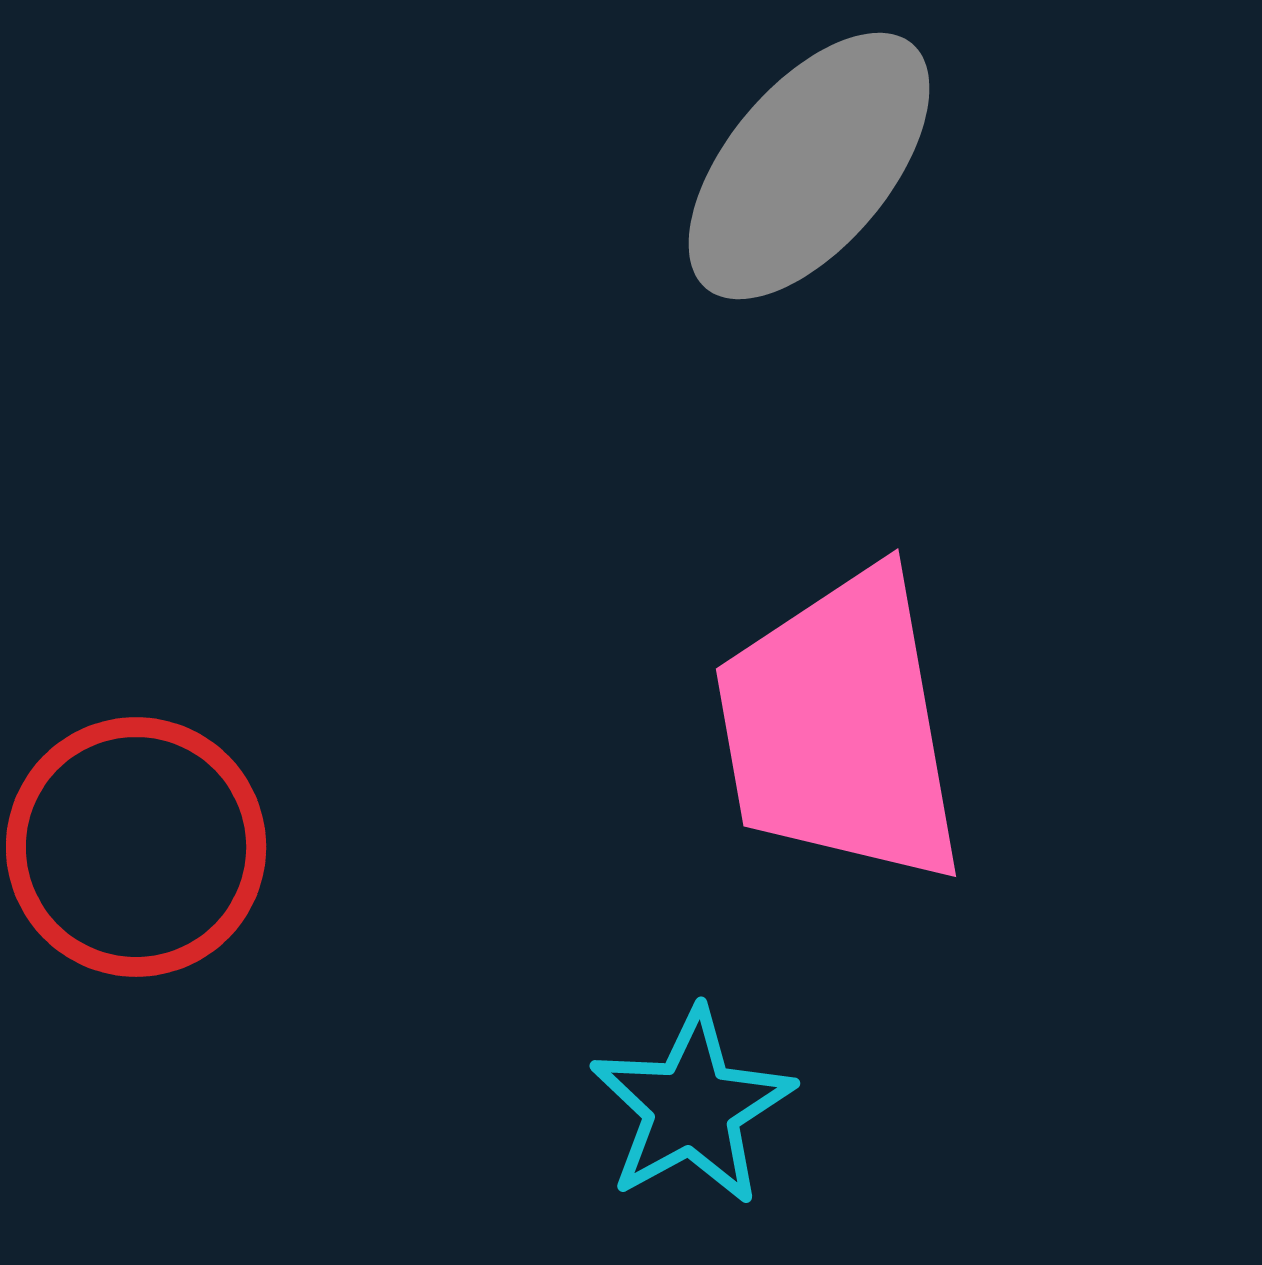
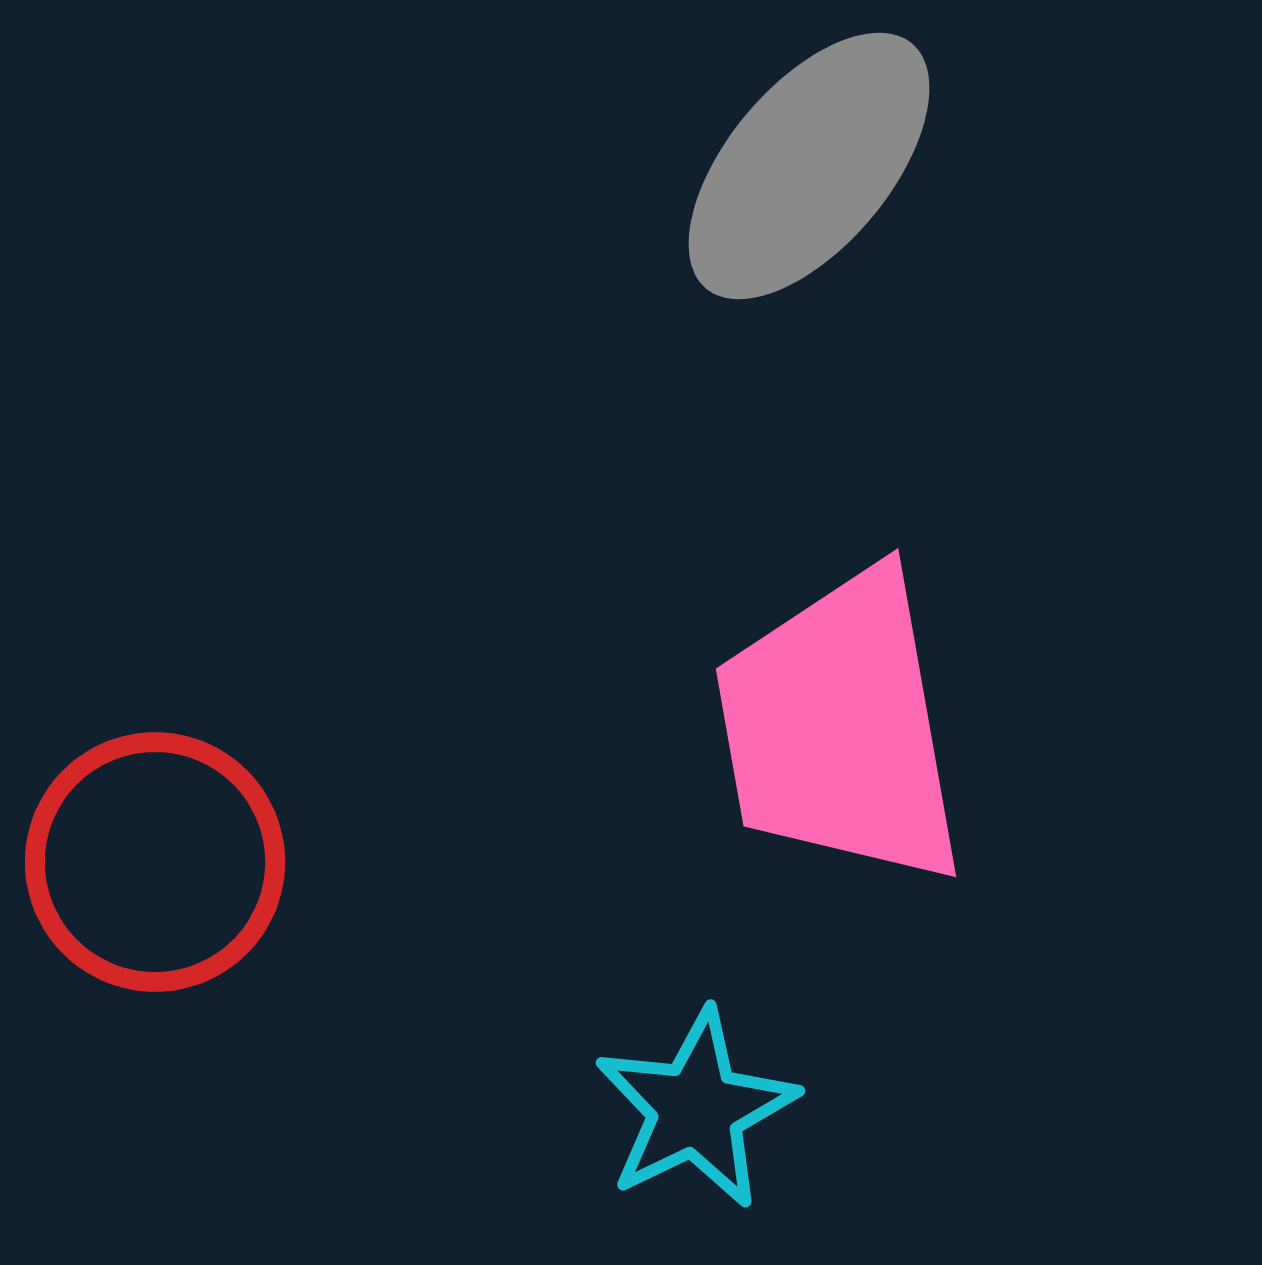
red circle: moved 19 px right, 15 px down
cyan star: moved 4 px right, 2 px down; rotated 3 degrees clockwise
